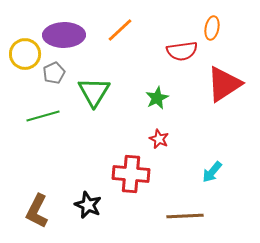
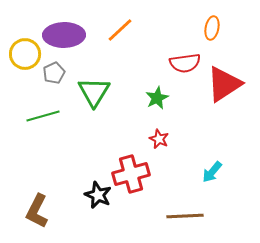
red semicircle: moved 3 px right, 12 px down
red cross: rotated 21 degrees counterclockwise
black star: moved 10 px right, 10 px up
